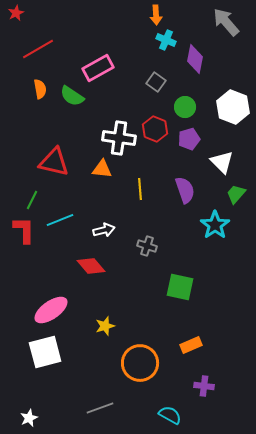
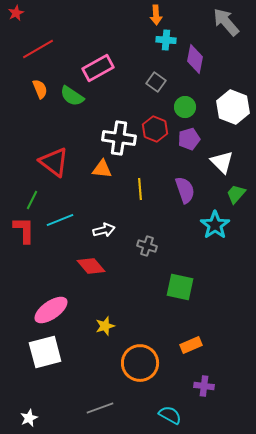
cyan cross: rotated 18 degrees counterclockwise
orange semicircle: rotated 12 degrees counterclockwise
red triangle: rotated 24 degrees clockwise
